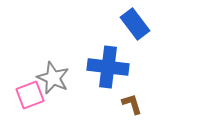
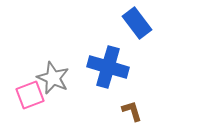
blue rectangle: moved 2 px right, 1 px up
blue cross: rotated 9 degrees clockwise
brown L-shape: moved 7 px down
